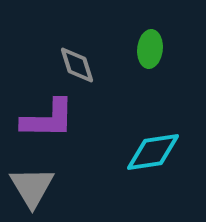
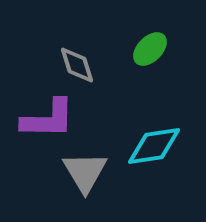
green ellipse: rotated 39 degrees clockwise
cyan diamond: moved 1 px right, 6 px up
gray triangle: moved 53 px right, 15 px up
